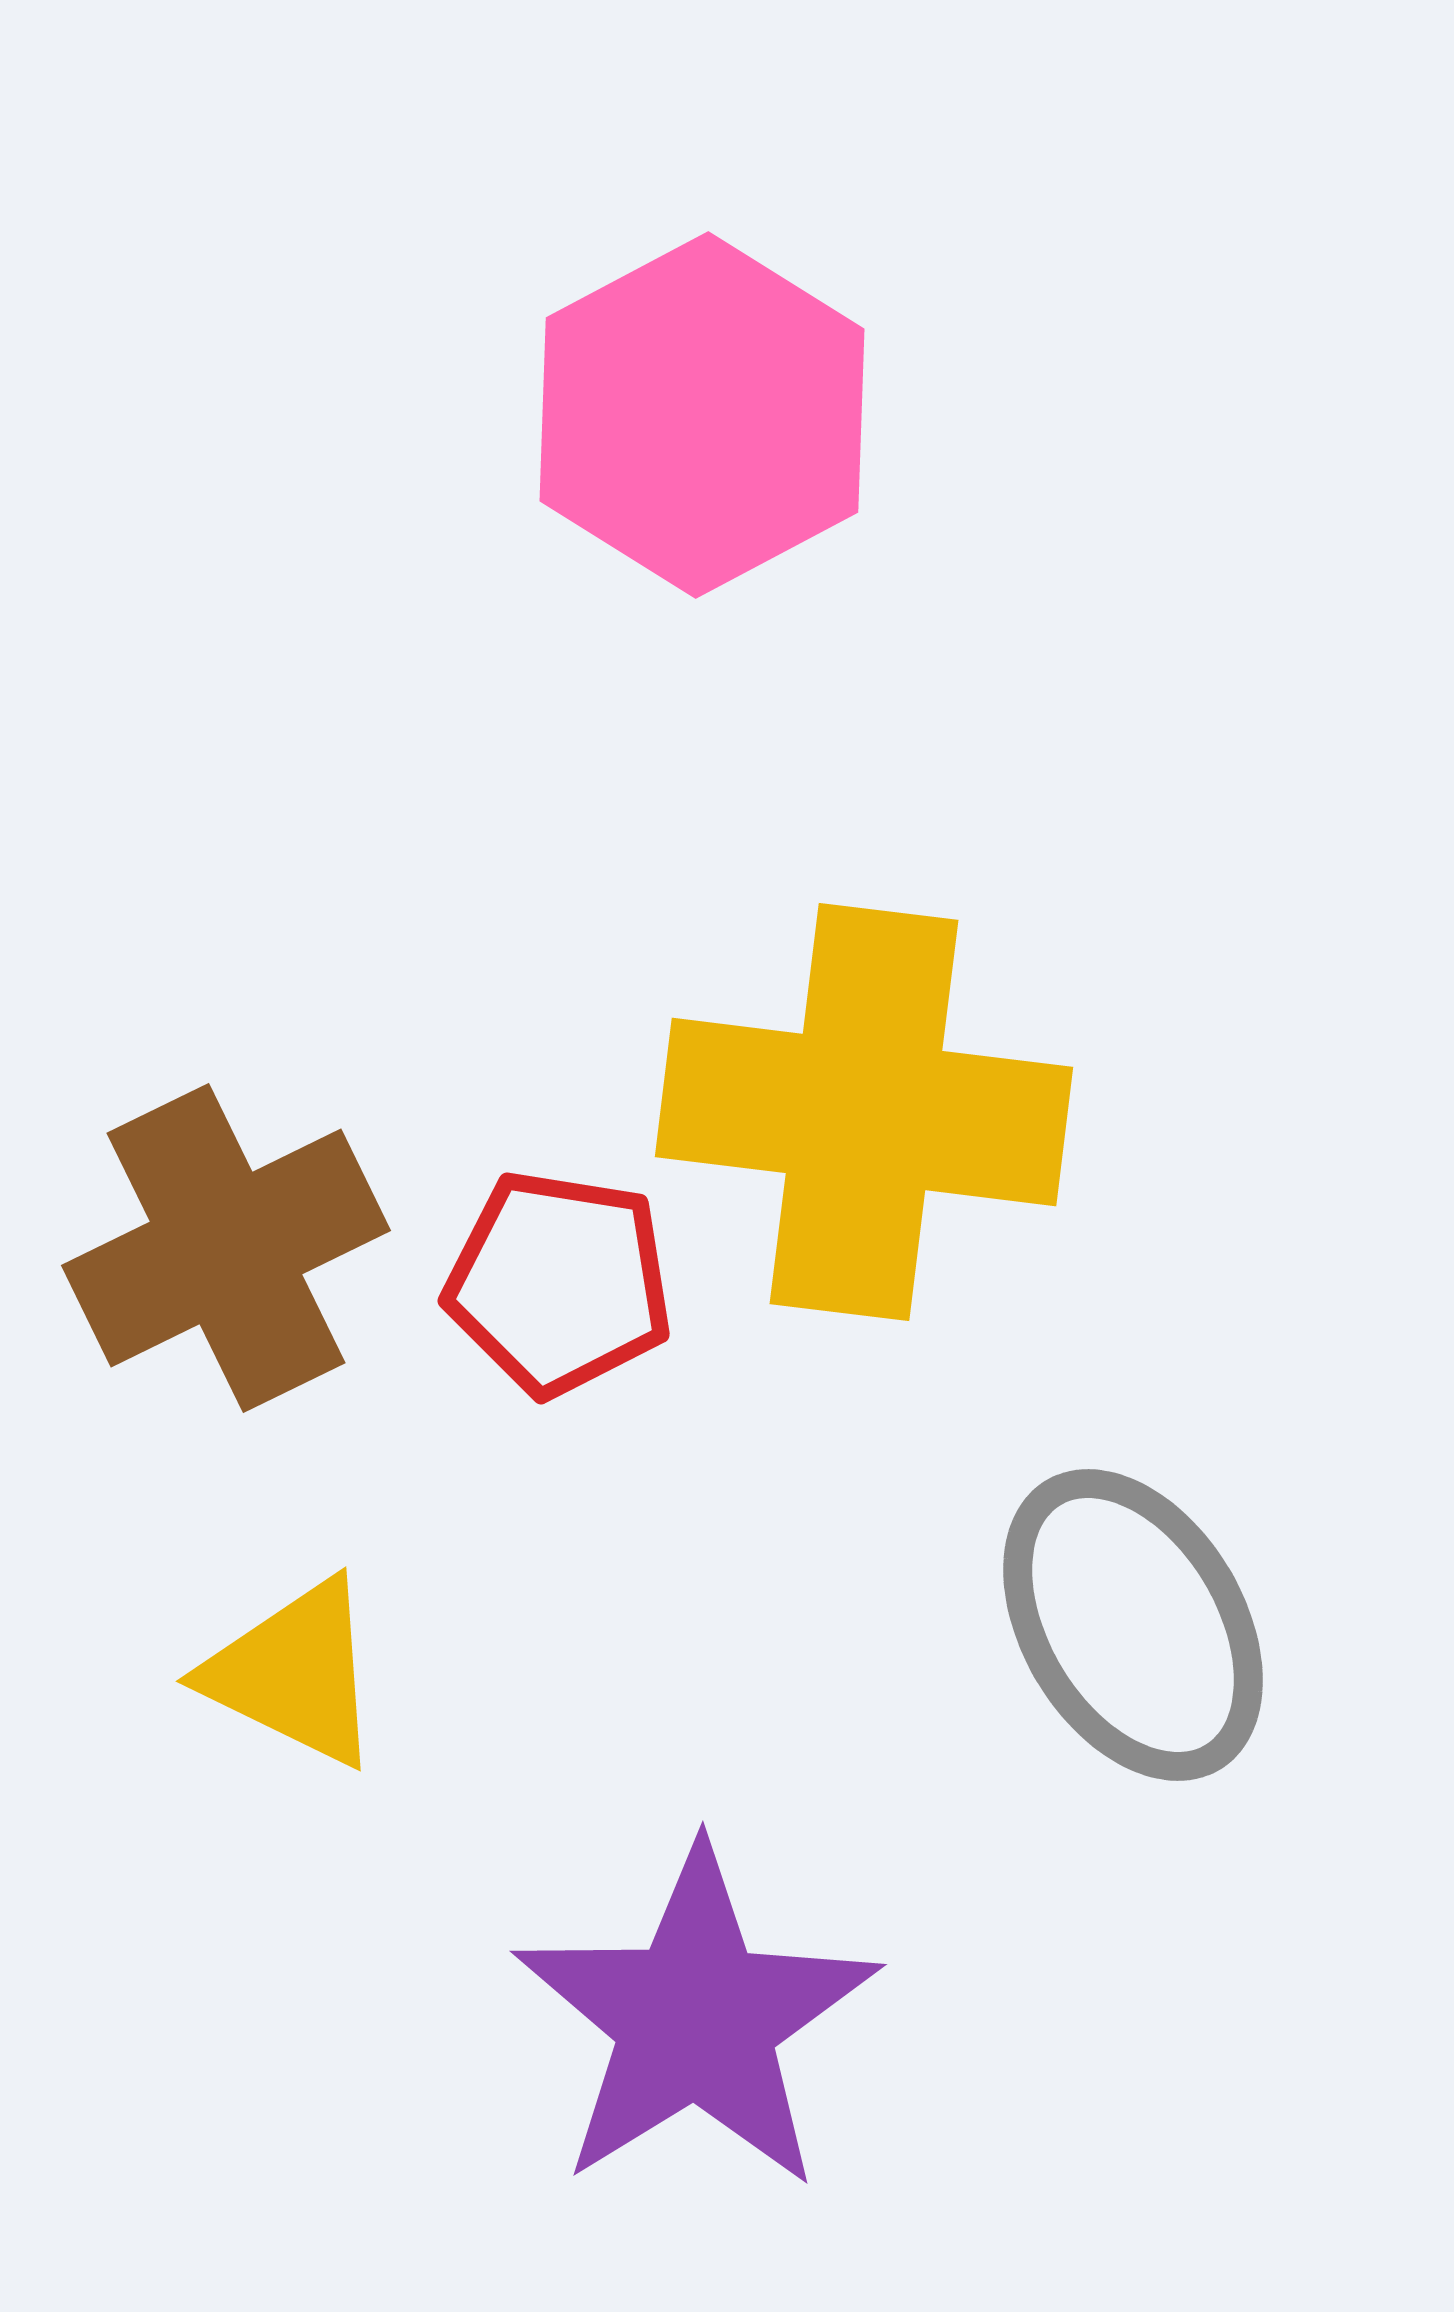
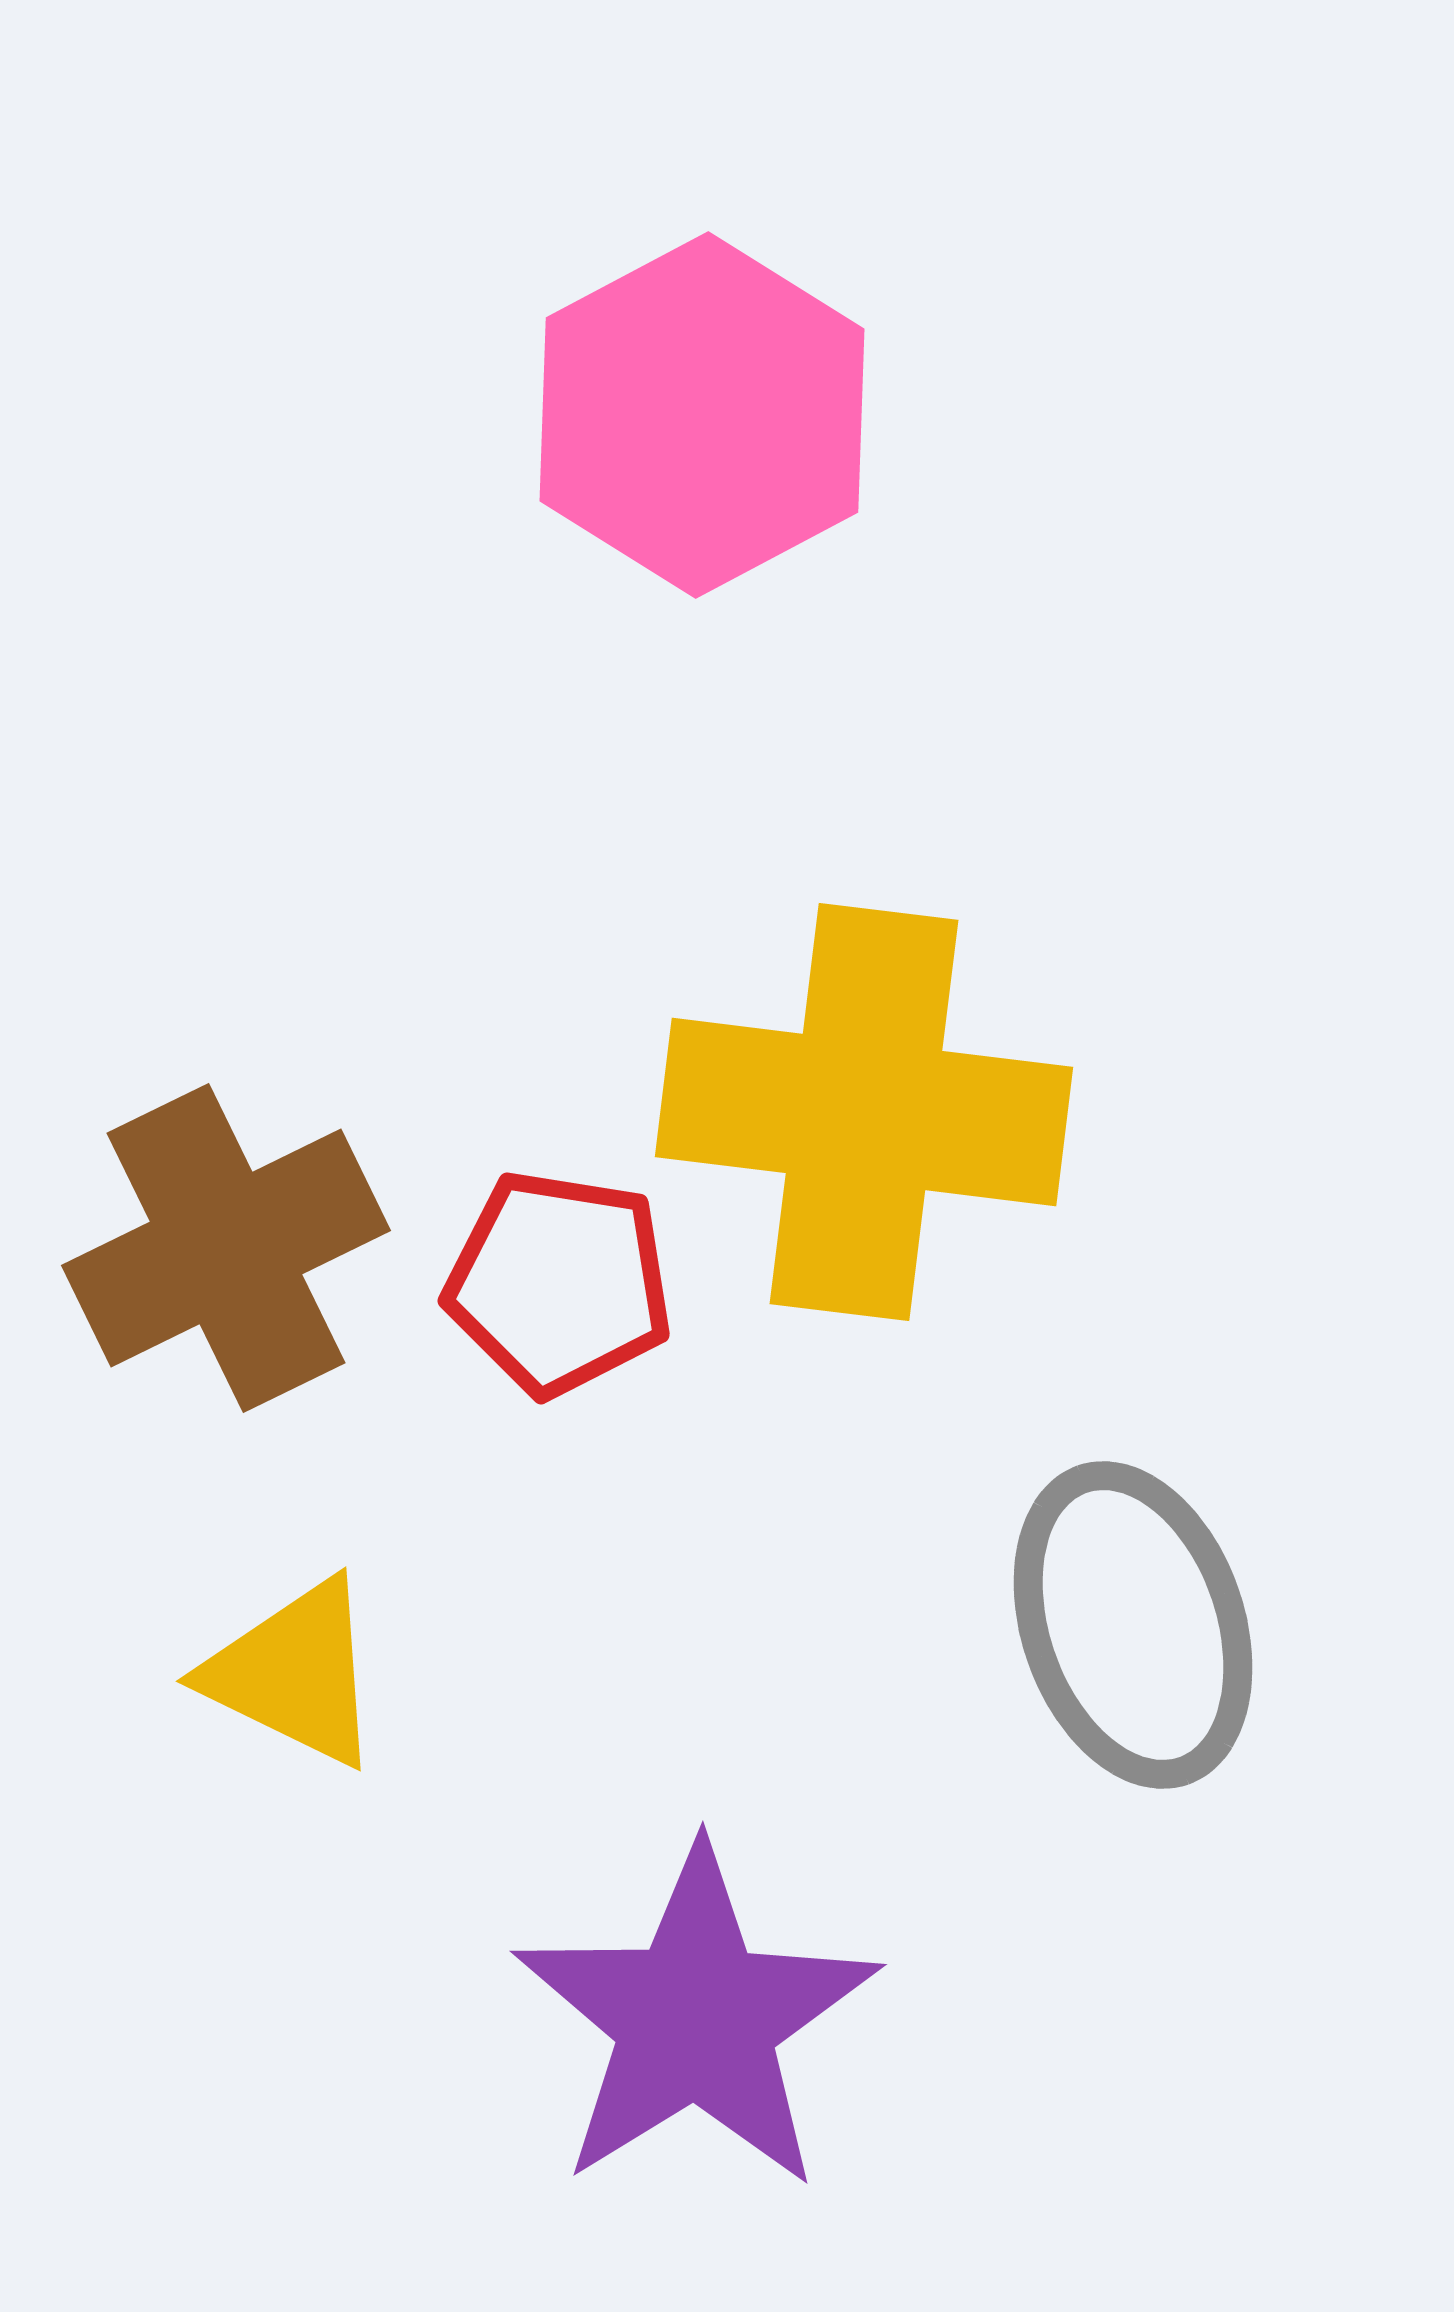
gray ellipse: rotated 12 degrees clockwise
